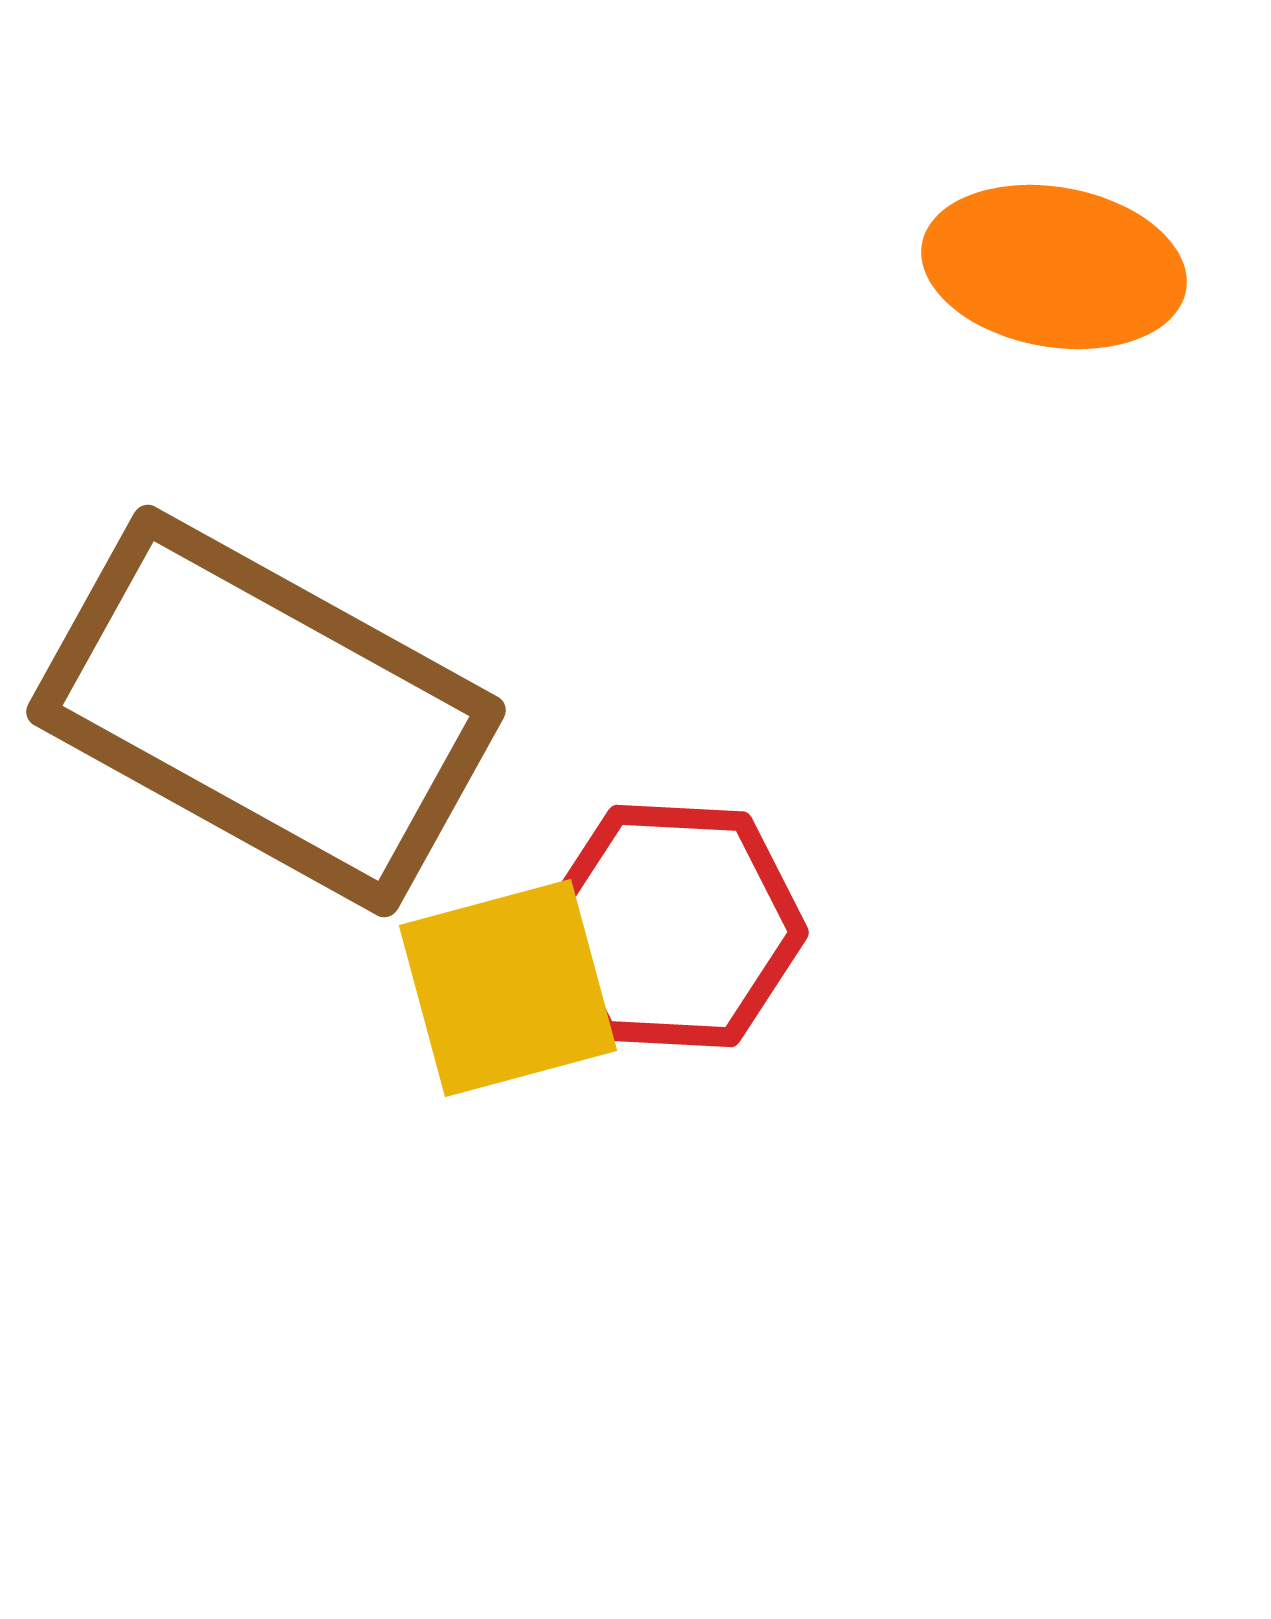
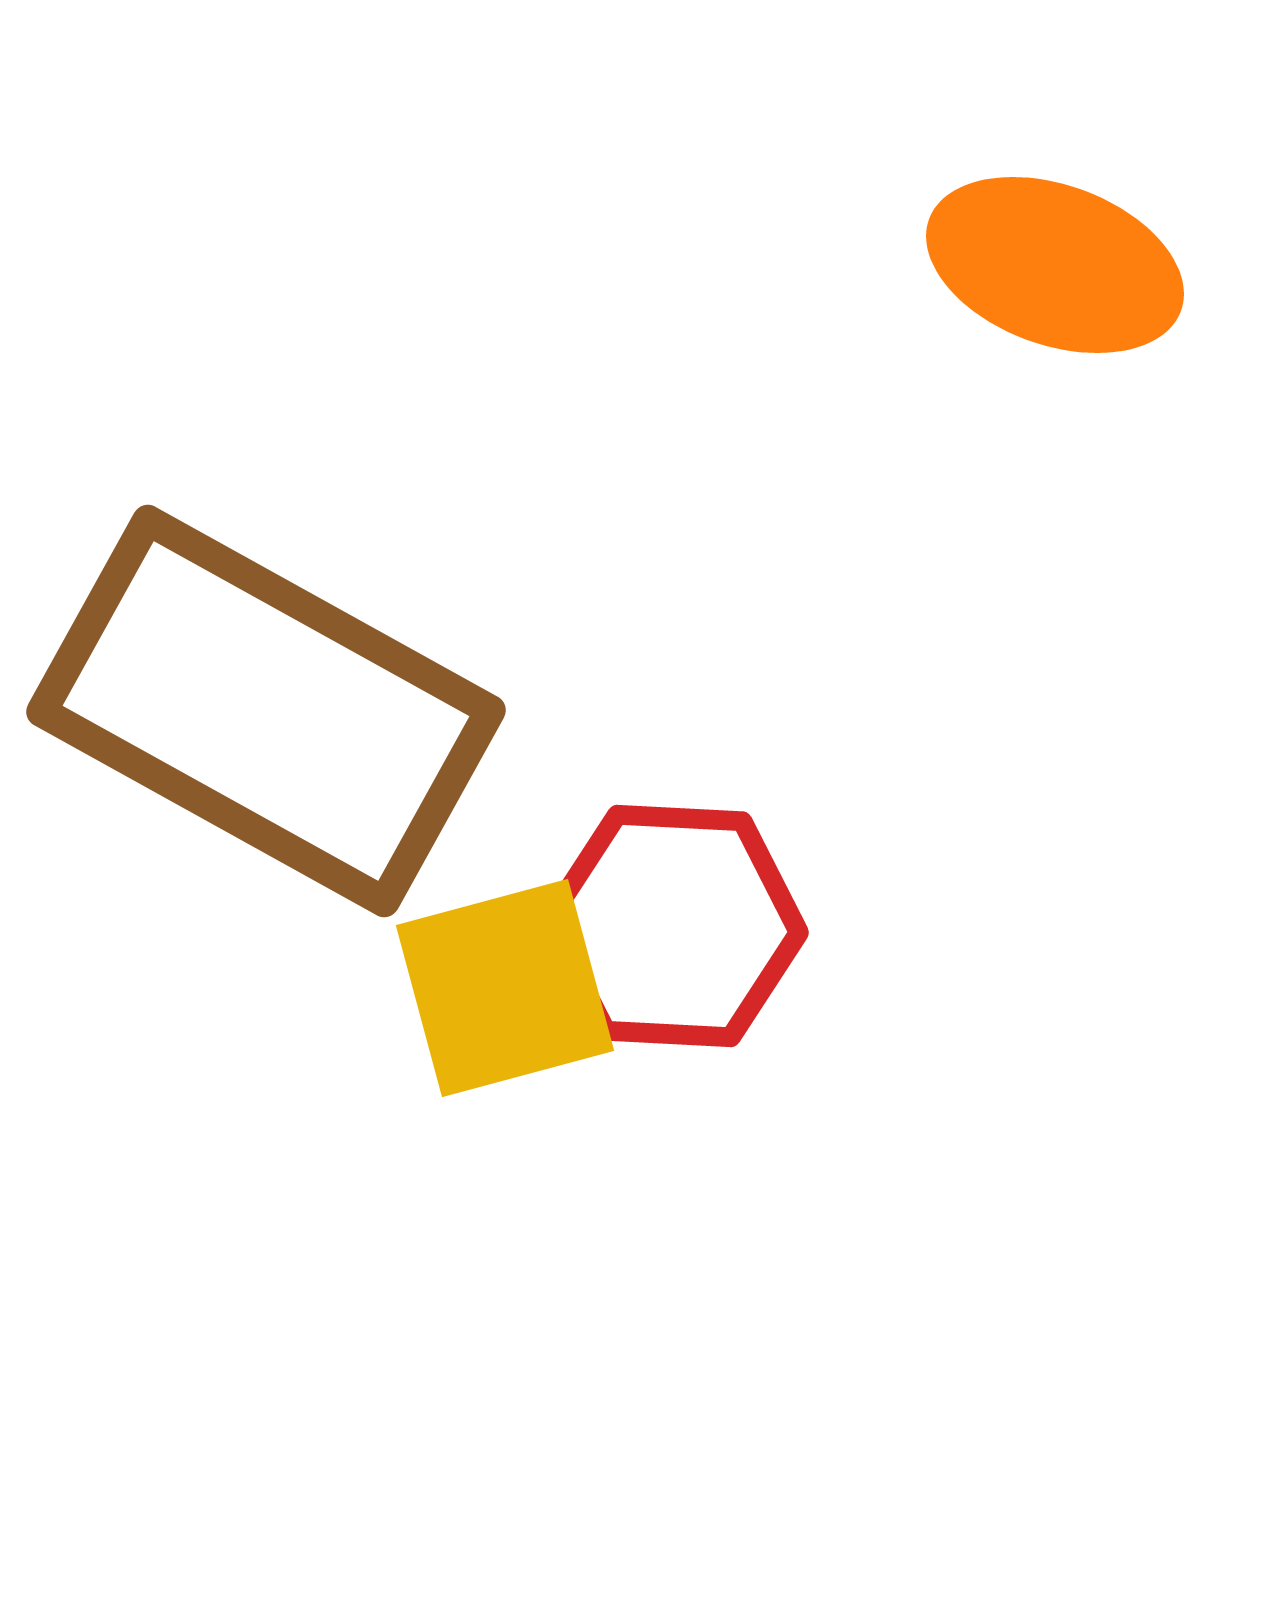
orange ellipse: moved 1 px right, 2 px up; rotated 10 degrees clockwise
yellow square: moved 3 px left
